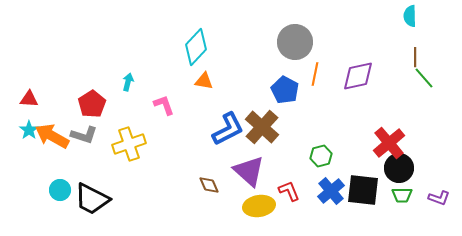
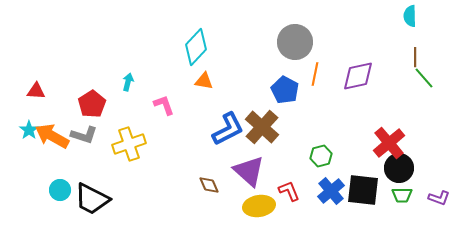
red triangle: moved 7 px right, 8 px up
